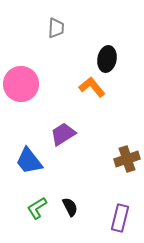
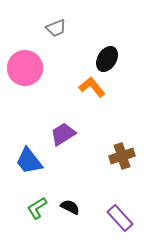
gray trapezoid: rotated 65 degrees clockwise
black ellipse: rotated 20 degrees clockwise
pink circle: moved 4 px right, 16 px up
brown cross: moved 5 px left, 3 px up
black semicircle: rotated 36 degrees counterclockwise
purple rectangle: rotated 56 degrees counterclockwise
